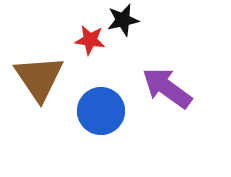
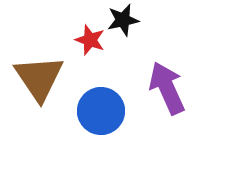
red star: rotated 12 degrees clockwise
purple arrow: rotated 30 degrees clockwise
